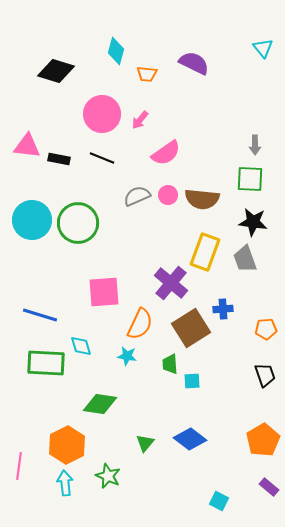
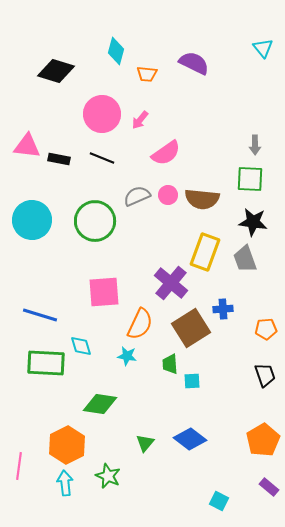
green circle at (78, 223): moved 17 px right, 2 px up
